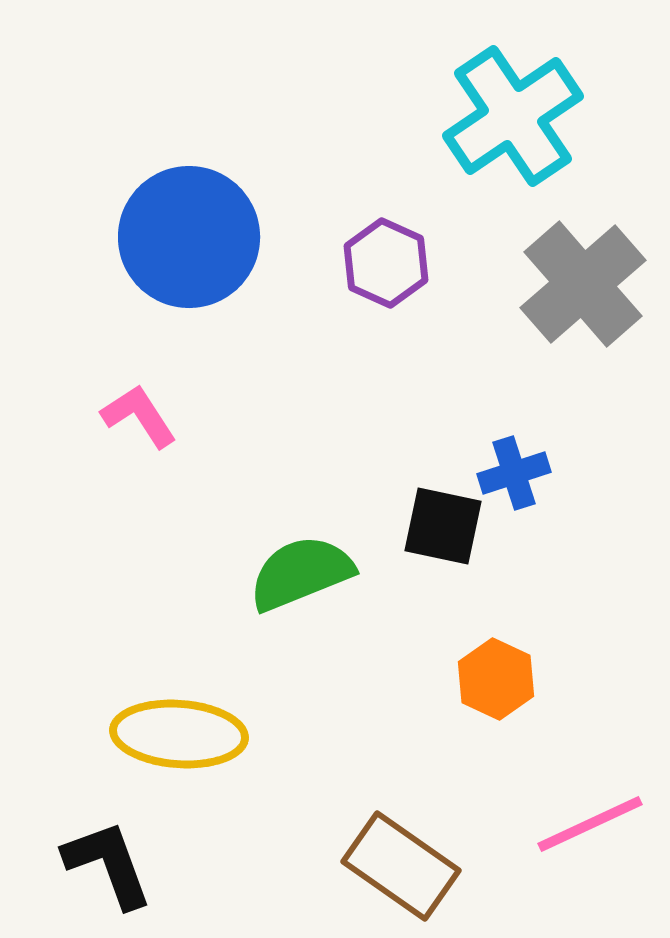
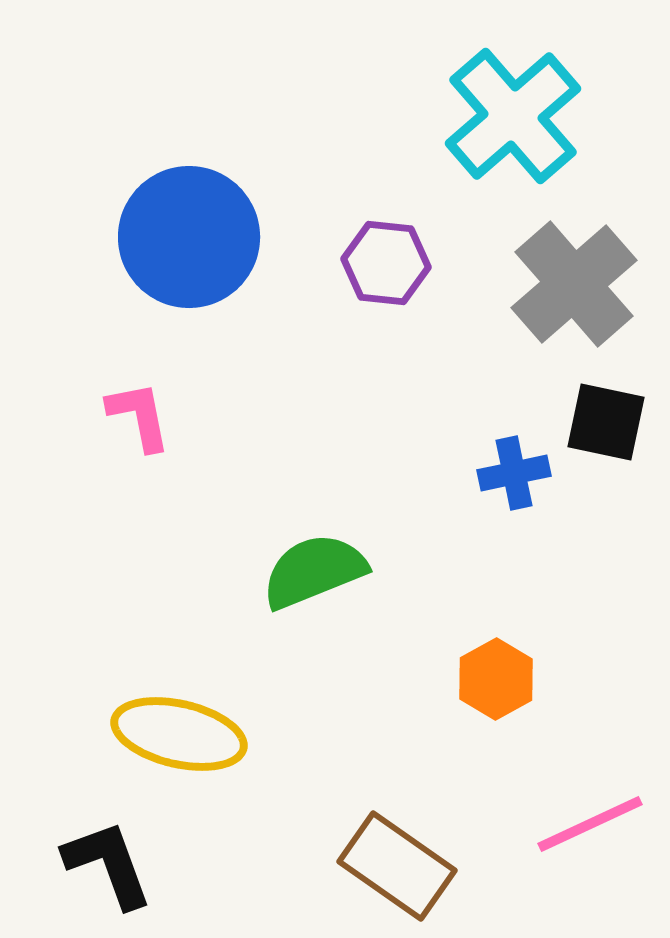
cyan cross: rotated 7 degrees counterclockwise
purple hexagon: rotated 18 degrees counterclockwise
gray cross: moved 9 px left
pink L-shape: rotated 22 degrees clockwise
blue cross: rotated 6 degrees clockwise
black square: moved 163 px right, 104 px up
green semicircle: moved 13 px right, 2 px up
orange hexagon: rotated 6 degrees clockwise
yellow ellipse: rotated 9 degrees clockwise
brown rectangle: moved 4 px left
